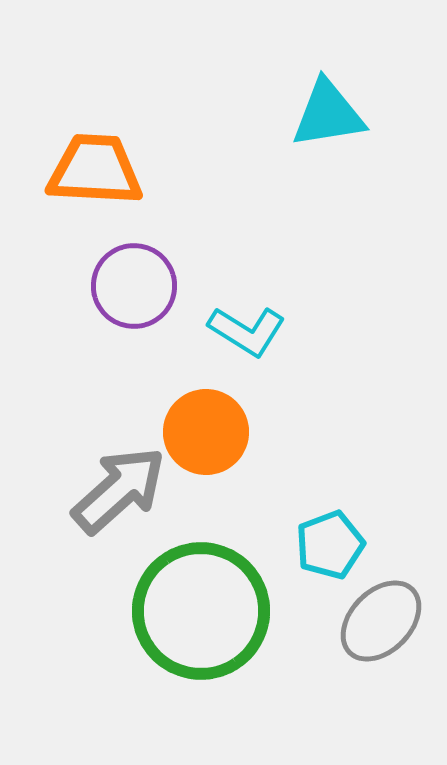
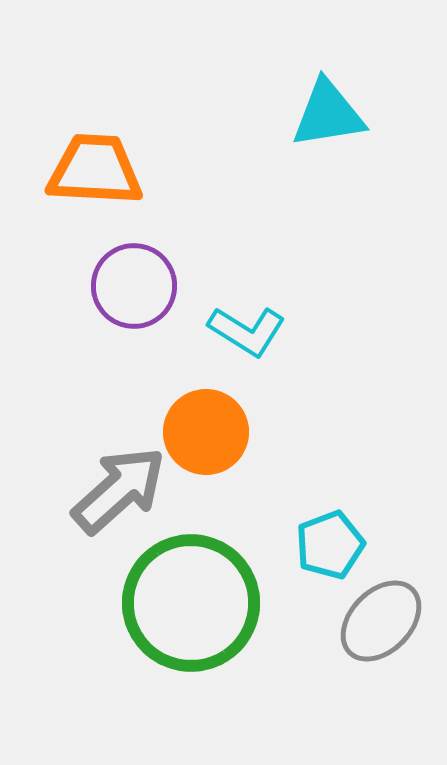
green circle: moved 10 px left, 8 px up
